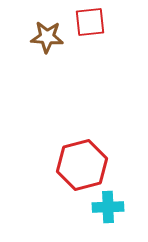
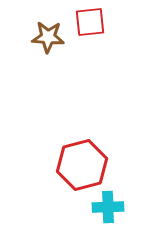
brown star: moved 1 px right
